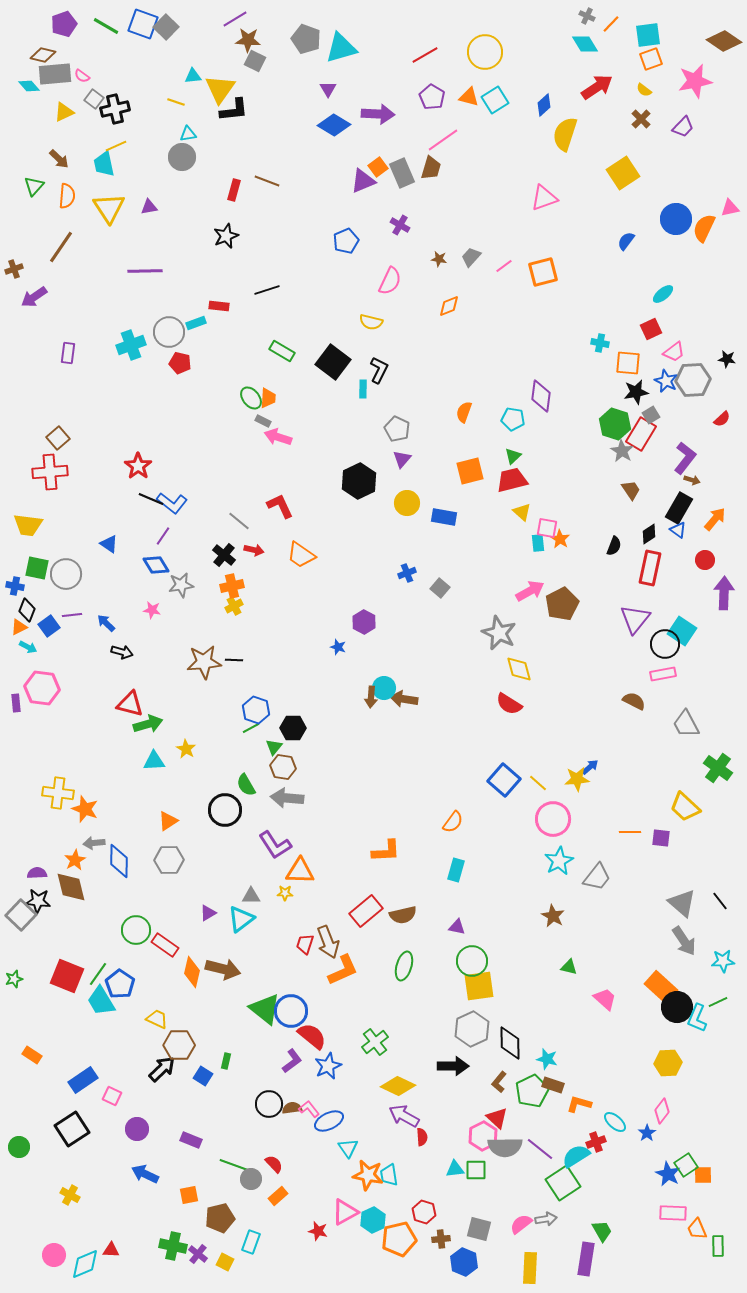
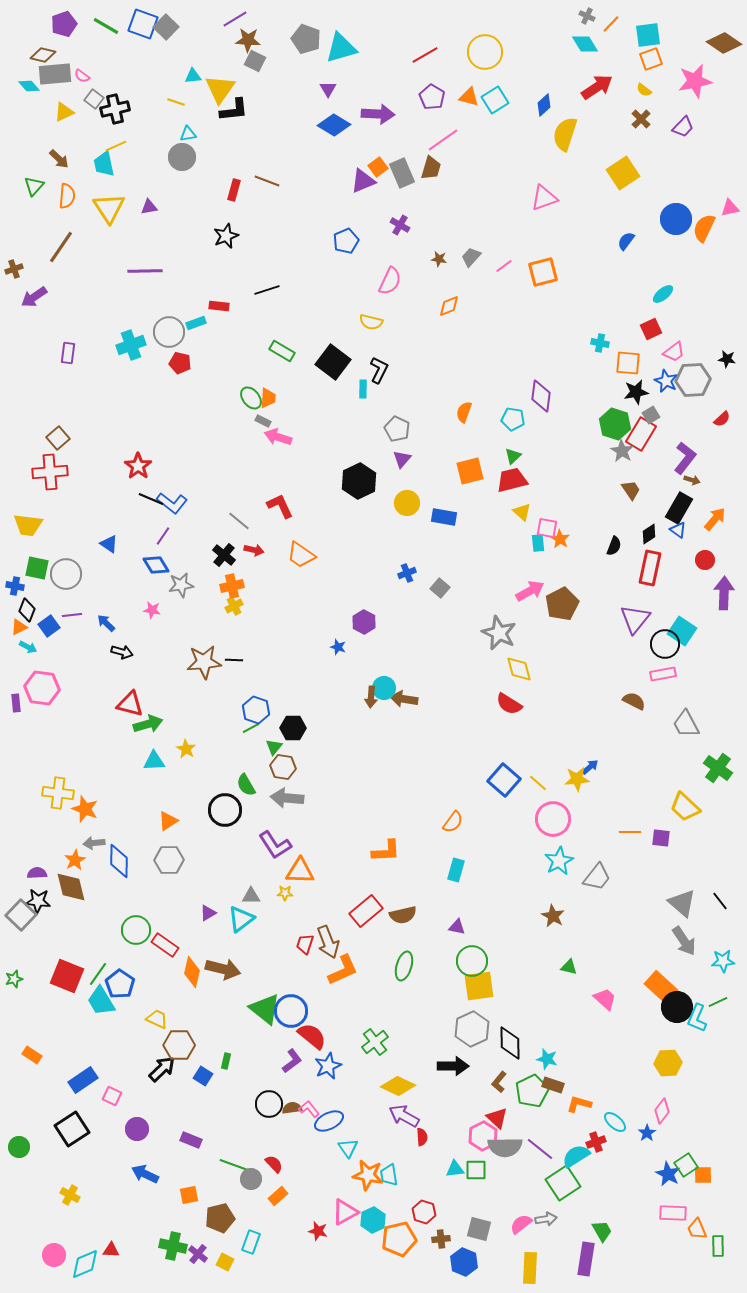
brown diamond at (724, 41): moved 2 px down
